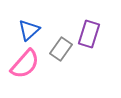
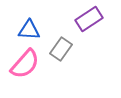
blue triangle: rotated 45 degrees clockwise
purple rectangle: moved 15 px up; rotated 40 degrees clockwise
